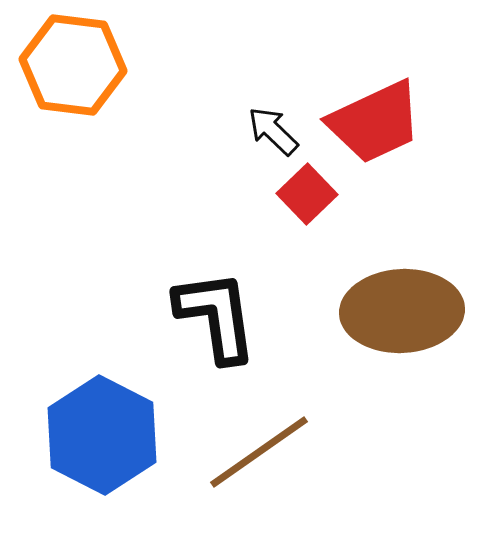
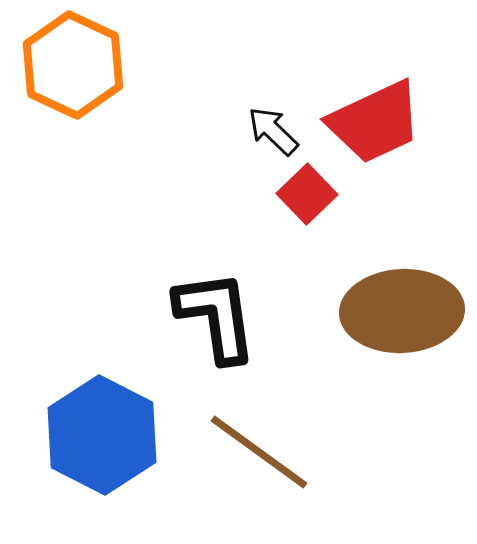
orange hexagon: rotated 18 degrees clockwise
brown line: rotated 71 degrees clockwise
